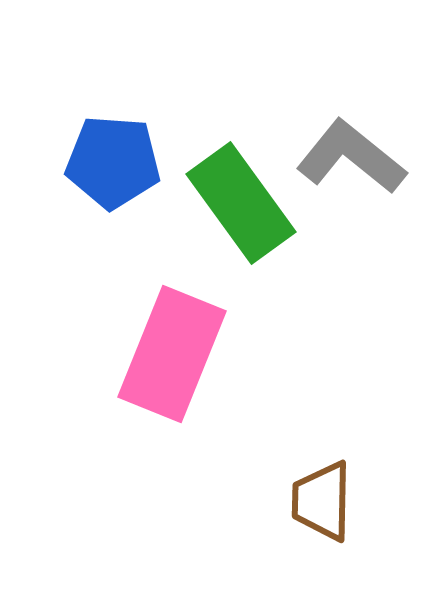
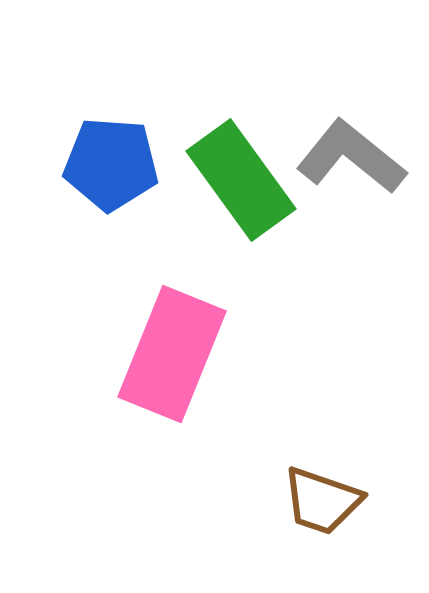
blue pentagon: moved 2 px left, 2 px down
green rectangle: moved 23 px up
brown trapezoid: rotated 72 degrees counterclockwise
